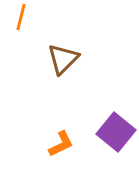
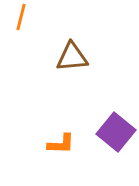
brown triangle: moved 9 px right, 2 px up; rotated 40 degrees clockwise
orange L-shape: rotated 28 degrees clockwise
